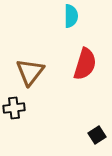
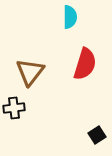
cyan semicircle: moved 1 px left, 1 px down
